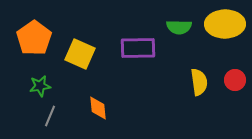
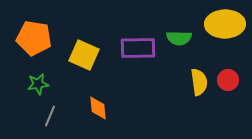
green semicircle: moved 11 px down
orange pentagon: rotated 28 degrees counterclockwise
yellow square: moved 4 px right, 1 px down
red circle: moved 7 px left
green star: moved 2 px left, 2 px up
